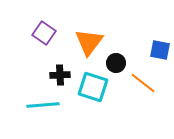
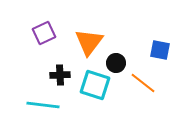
purple square: rotated 30 degrees clockwise
cyan square: moved 2 px right, 2 px up
cyan line: rotated 12 degrees clockwise
